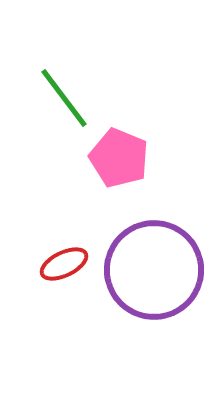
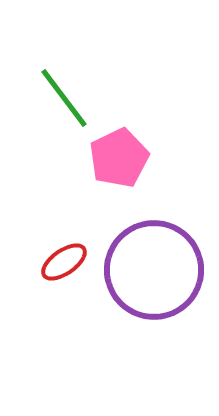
pink pentagon: rotated 24 degrees clockwise
red ellipse: moved 2 px up; rotated 9 degrees counterclockwise
